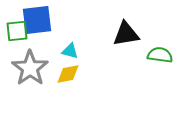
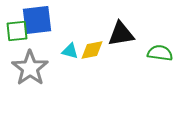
black triangle: moved 5 px left
green semicircle: moved 2 px up
yellow diamond: moved 24 px right, 24 px up
